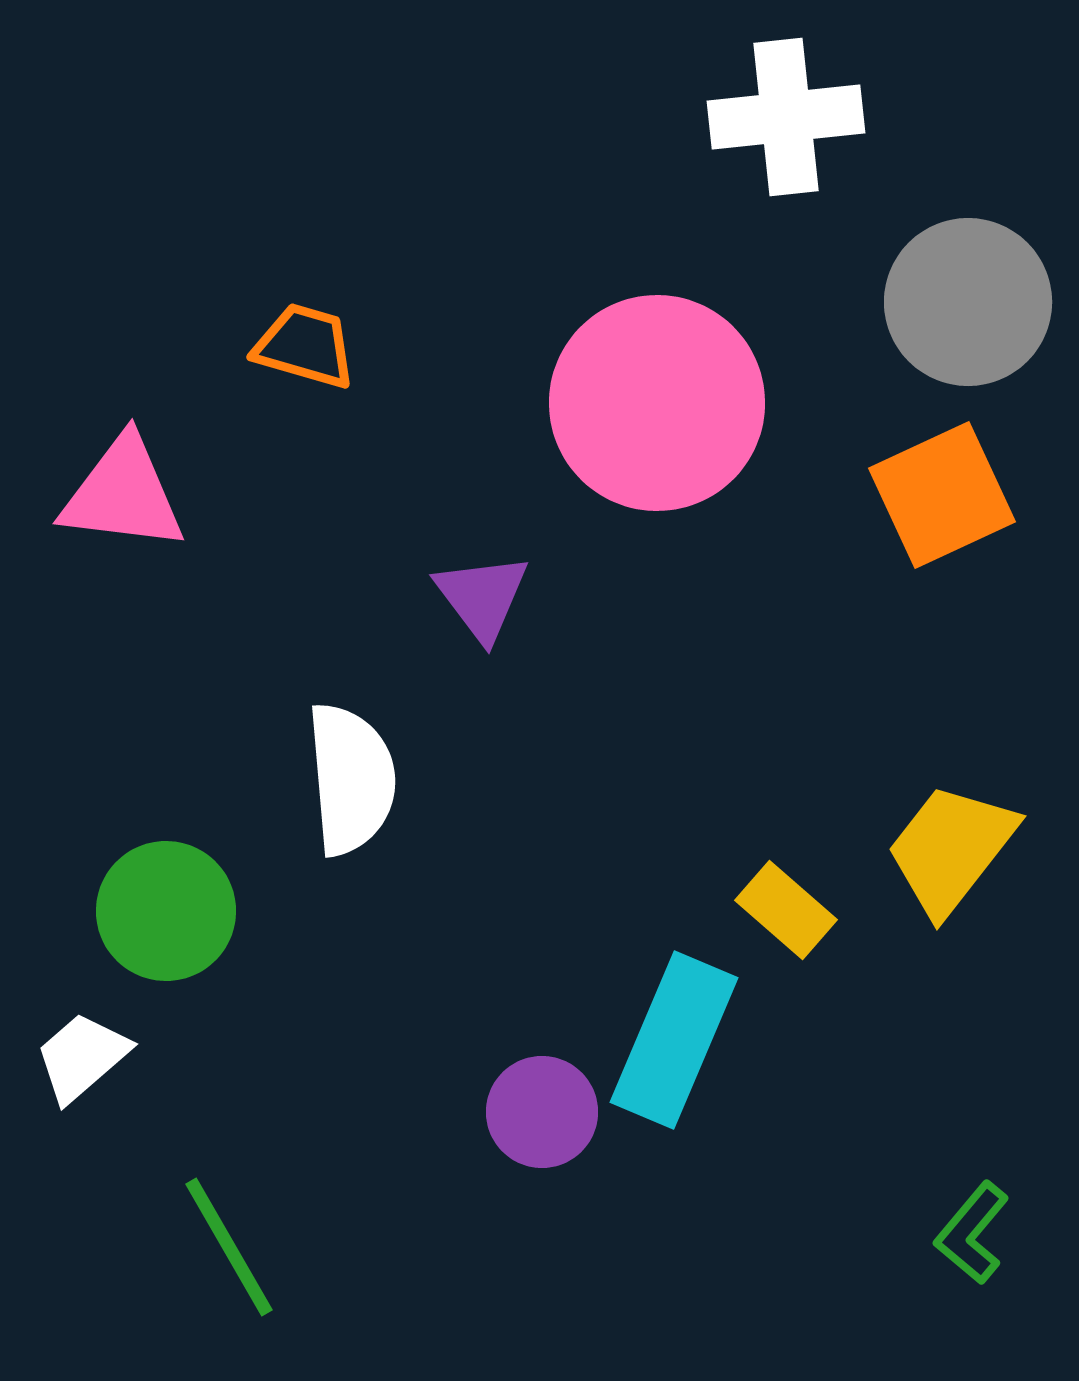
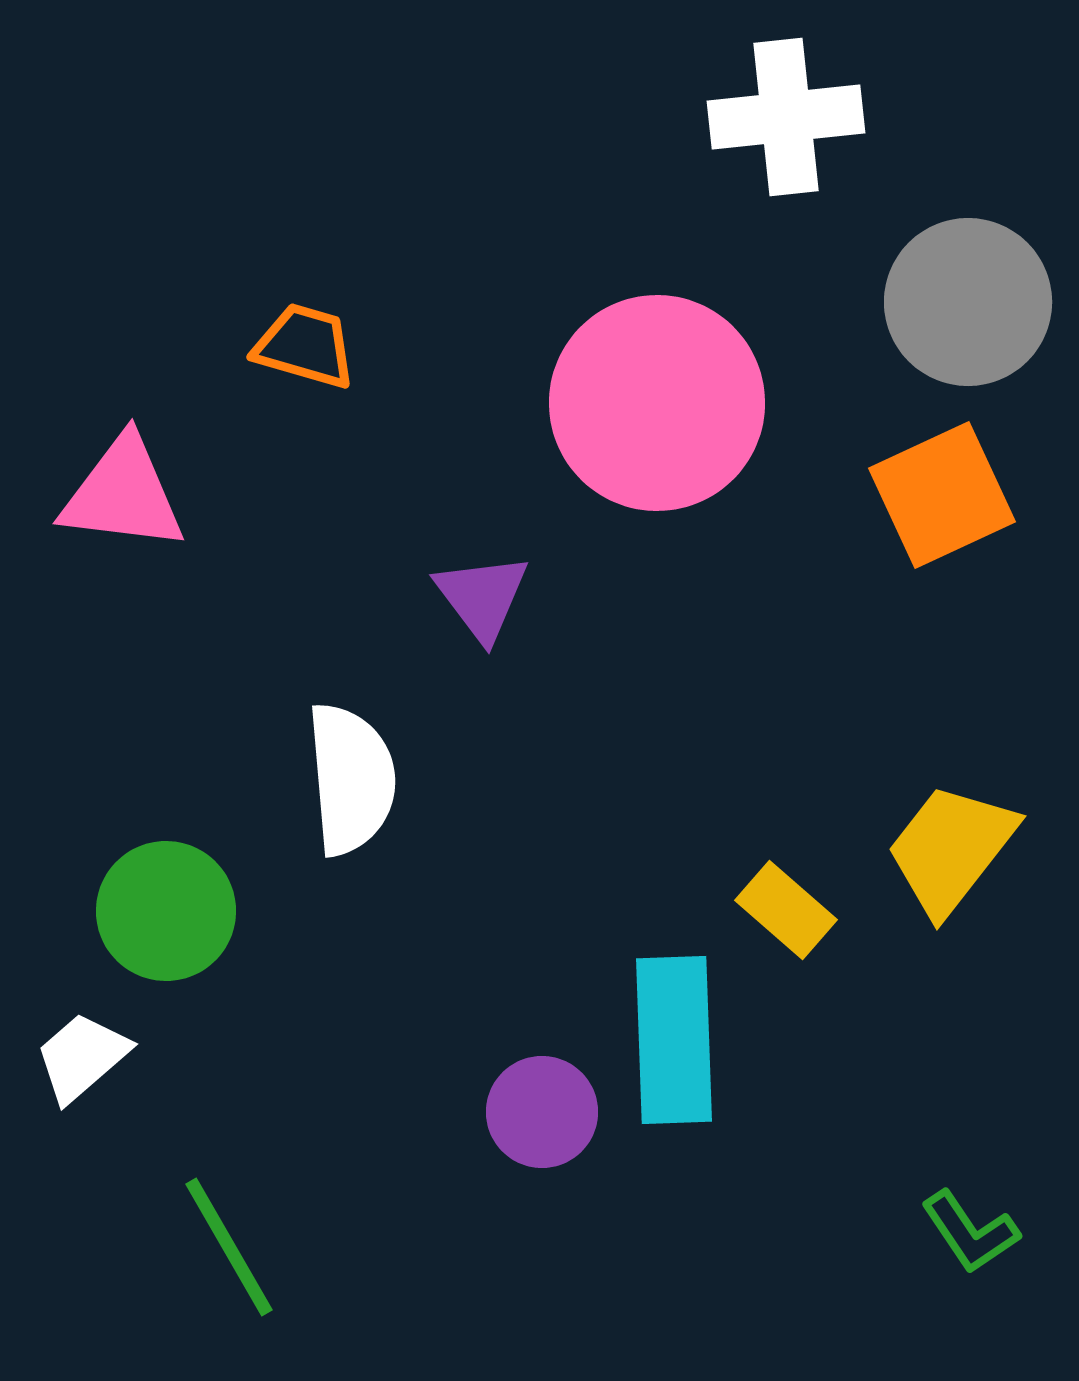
cyan rectangle: rotated 25 degrees counterclockwise
green L-shape: moved 2 px left, 1 px up; rotated 74 degrees counterclockwise
